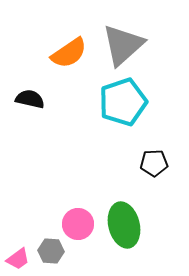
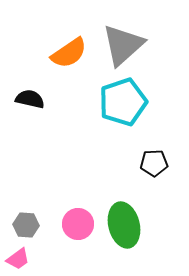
gray hexagon: moved 25 px left, 26 px up
